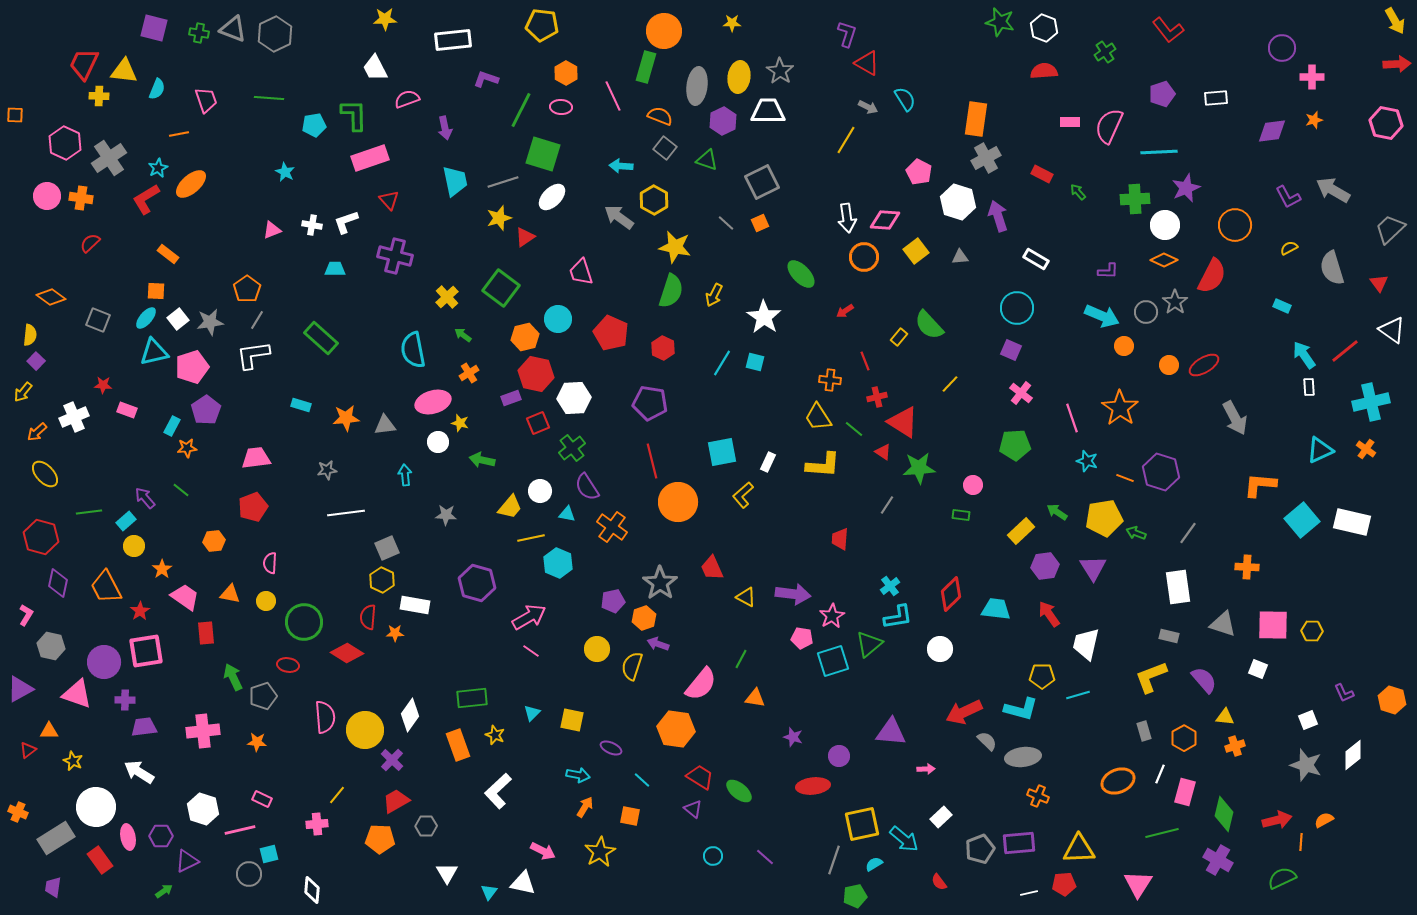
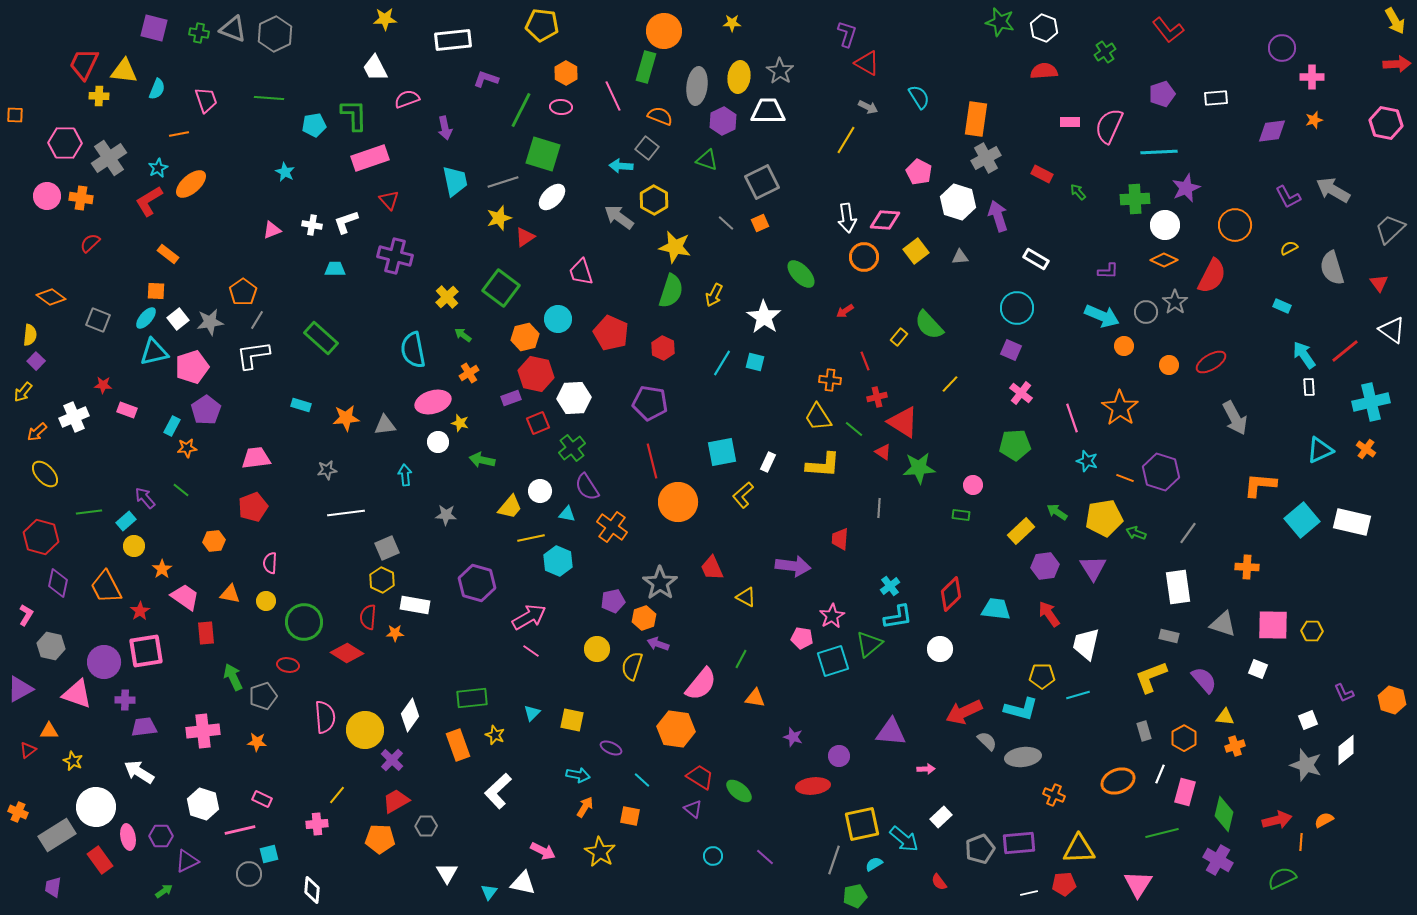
cyan semicircle at (905, 99): moved 14 px right, 2 px up
pink hexagon at (65, 143): rotated 24 degrees counterclockwise
gray square at (665, 148): moved 18 px left
red L-shape at (146, 199): moved 3 px right, 2 px down
orange pentagon at (247, 289): moved 4 px left, 3 px down
red ellipse at (1204, 365): moved 7 px right, 3 px up
gray line at (887, 505): moved 8 px left, 3 px down; rotated 30 degrees counterclockwise
cyan hexagon at (558, 563): moved 2 px up
purple arrow at (793, 594): moved 28 px up
white diamond at (1353, 755): moved 7 px left, 5 px up
orange cross at (1038, 796): moved 16 px right, 1 px up
white hexagon at (203, 809): moved 5 px up
gray rectangle at (56, 838): moved 1 px right, 3 px up
yellow star at (600, 852): rotated 12 degrees counterclockwise
